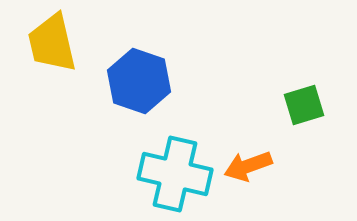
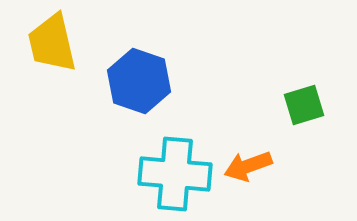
cyan cross: rotated 8 degrees counterclockwise
